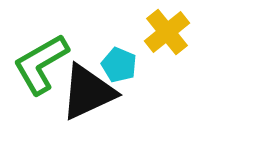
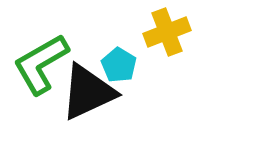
yellow cross: rotated 18 degrees clockwise
cyan pentagon: rotated 8 degrees clockwise
